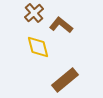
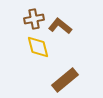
brown cross: moved 6 px down; rotated 30 degrees clockwise
brown L-shape: moved 1 px left, 1 px down
